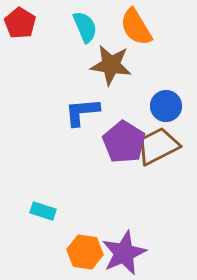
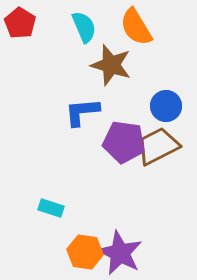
cyan semicircle: moved 1 px left
brown star: rotated 9 degrees clockwise
purple pentagon: rotated 24 degrees counterclockwise
cyan rectangle: moved 8 px right, 3 px up
purple star: moved 4 px left; rotated 21 degrees counterclockwise
